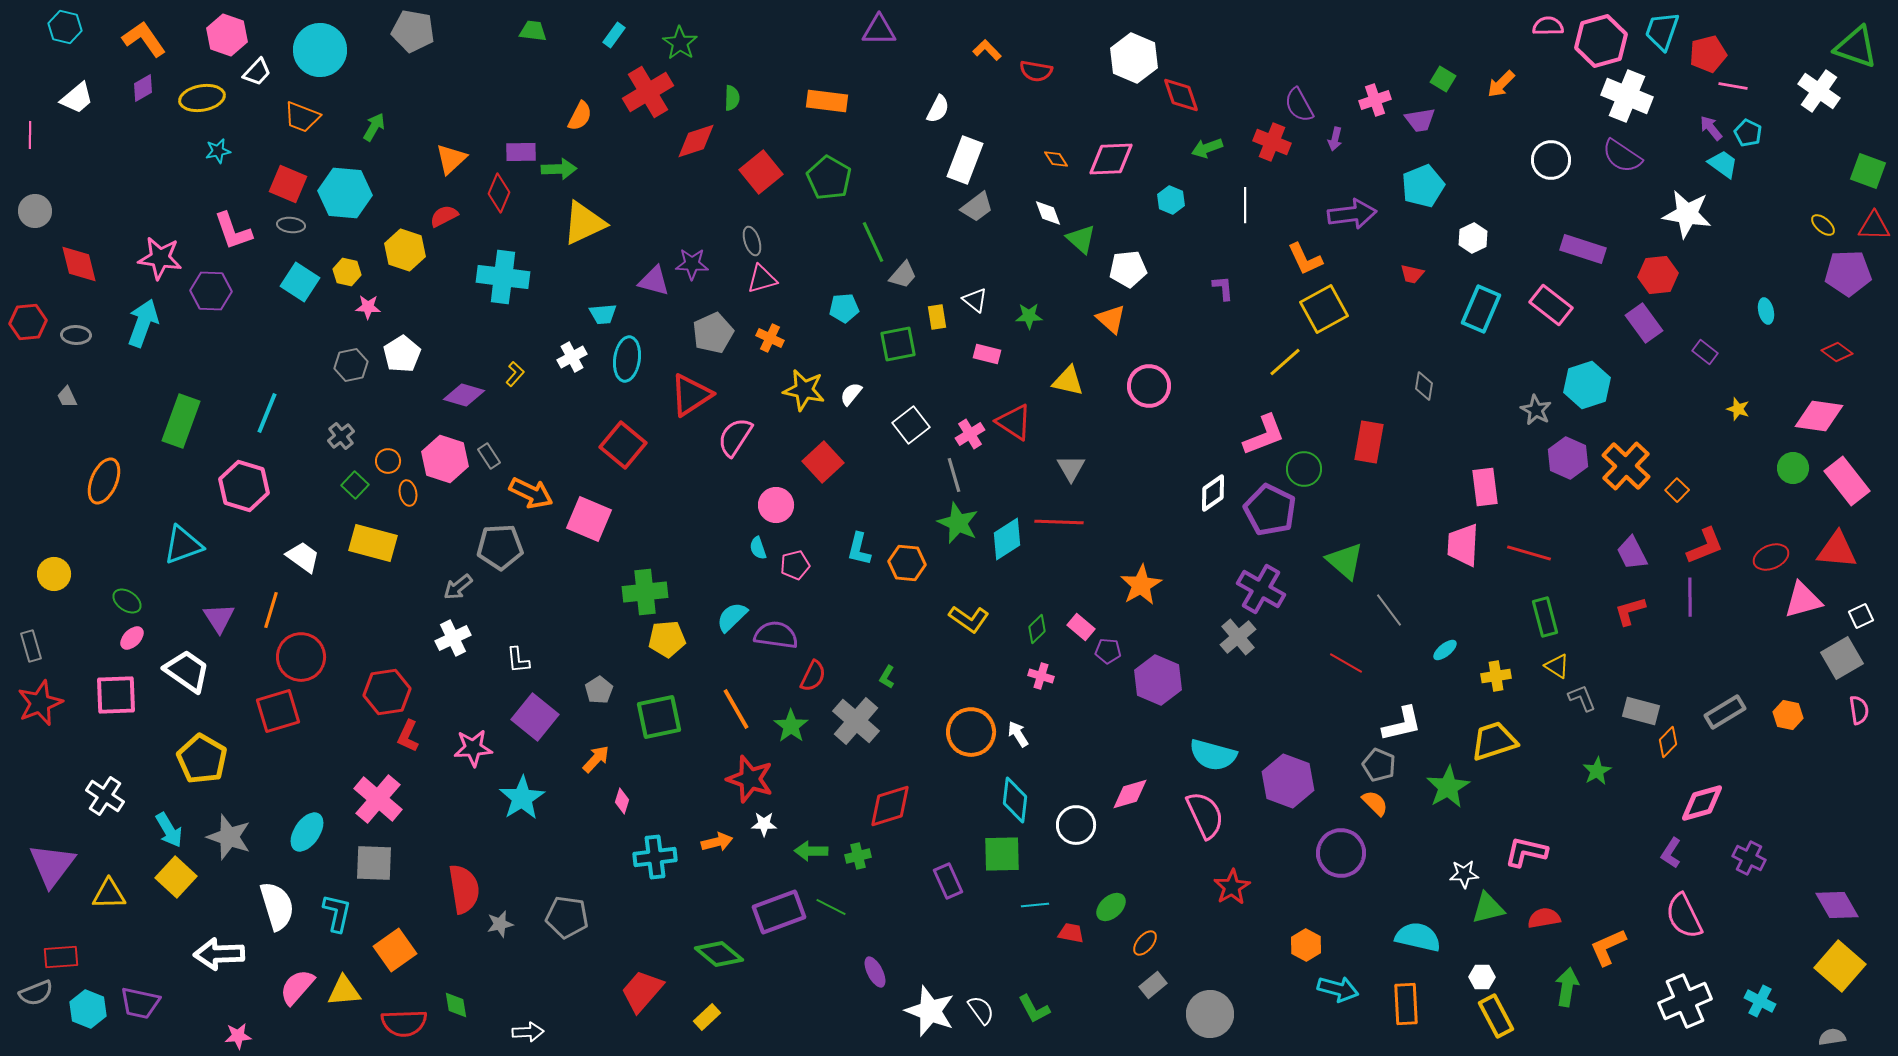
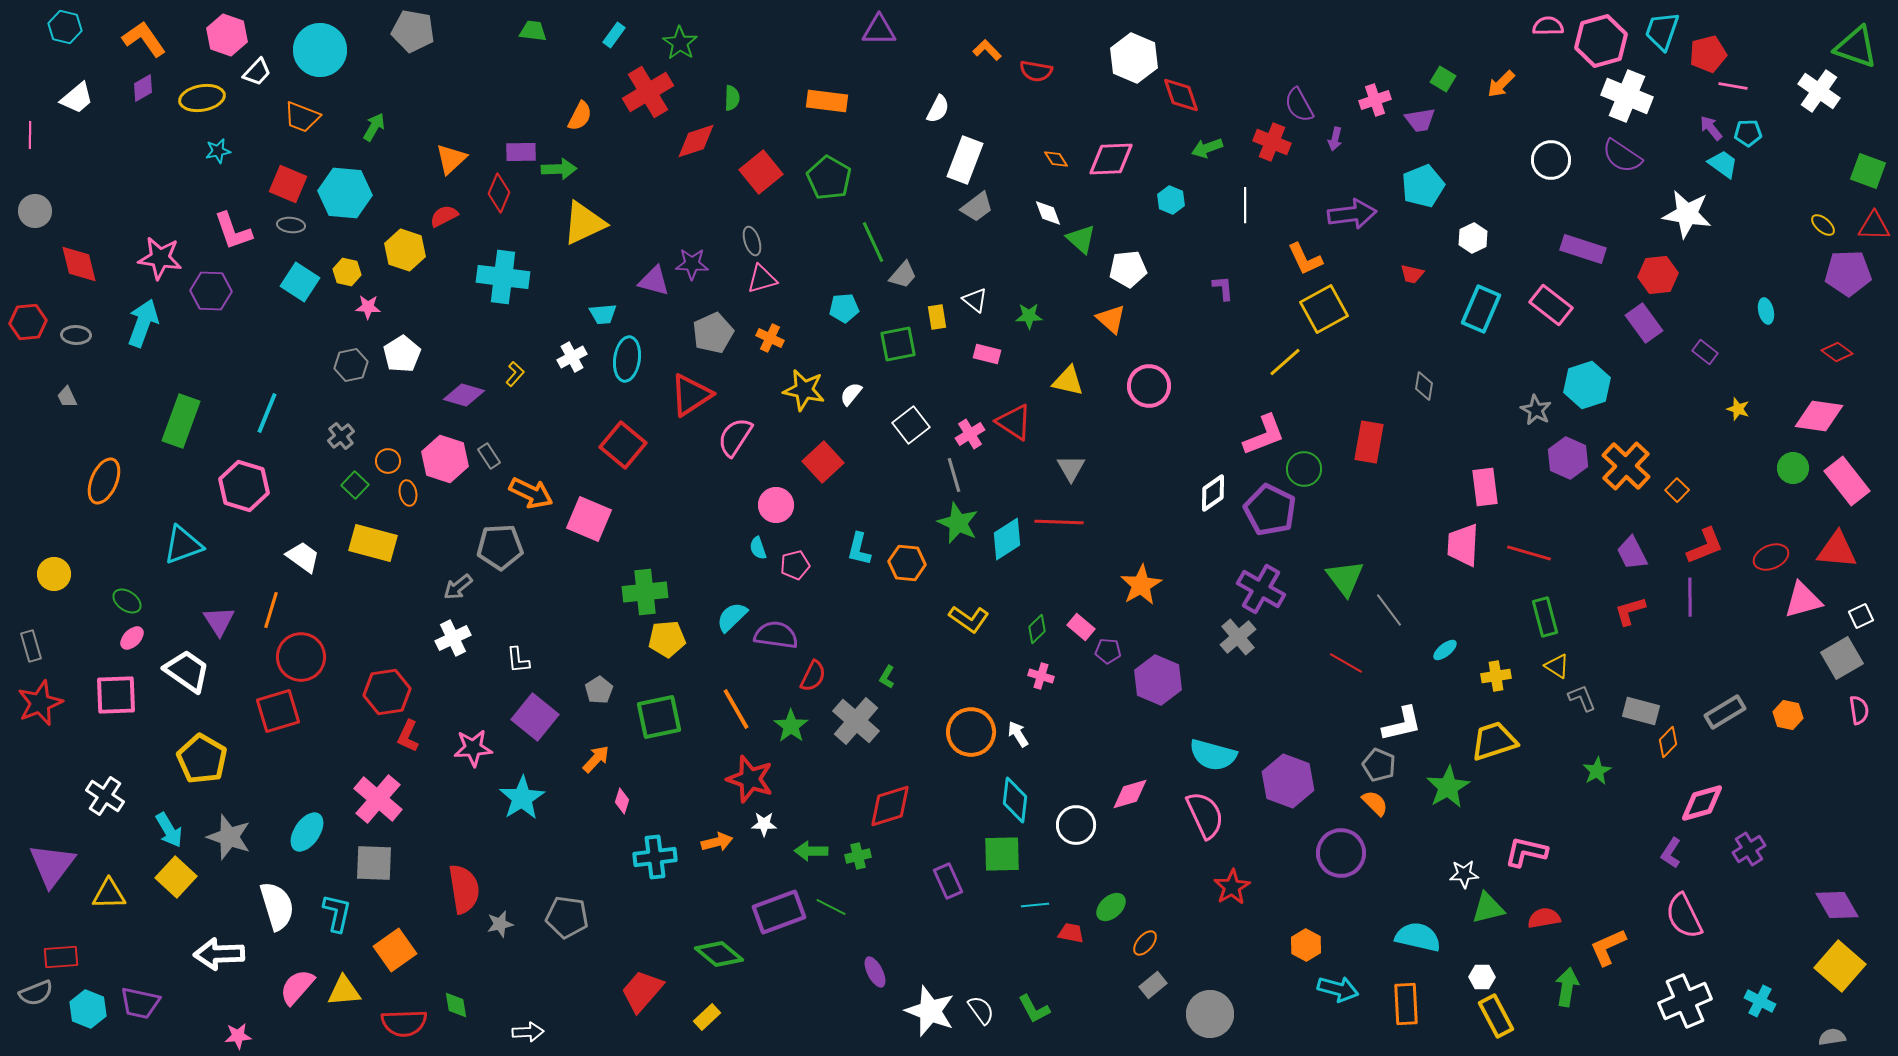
cyan pentagon at (1748, 133): rotated 28 degrees counterclockwise
green triangle at (1345, 561): moved 17 px down; rotated 12 degrees clockwise
purple triangle at (219, 618): moved 3 px down
purple cross at (1749, 858): moved 9 px up; rotated 32 degrees clockwise
